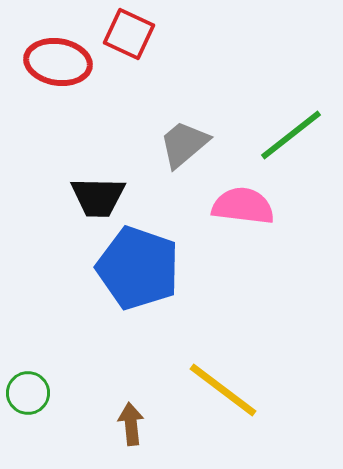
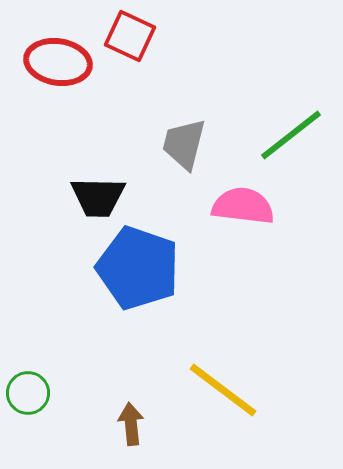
red square: moved 1 px right, 2 px down
gray trapezoid: rotated 36 degrees counterclockwise
